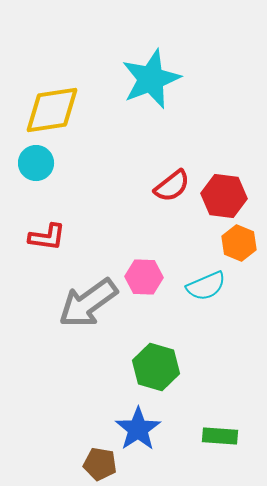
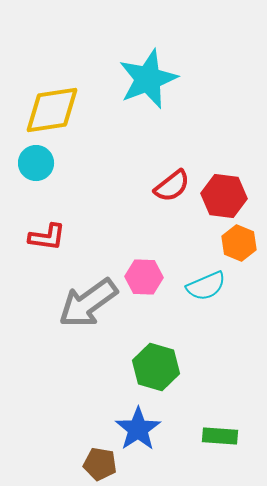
cyan star: moved 3 px left
